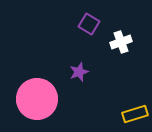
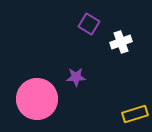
purple star: moved 3 px left, 5 px down; rotated 18 degrees clockwise
